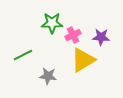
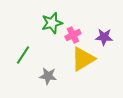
green star: rotated 15 degrees counterclockwise
purple star: moved 3 px right
green line: rotated 30 degrees counterclockwise
yellow triangle: moved 1 px up
